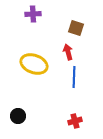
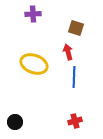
black circle: moved 3 px left, 6 px down
